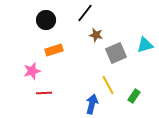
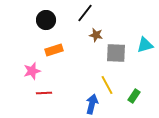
gray square: rotated 25 degrees clockwise
yellow line: moved 1 px left
